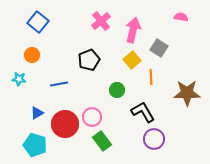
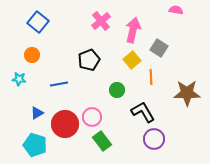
pink semicircle: moved 5 px left, 7 px up
